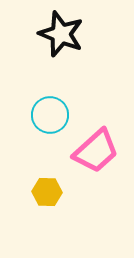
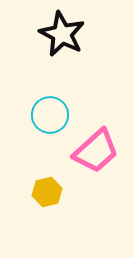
black star: moved 1 px right; rotated 6 degrees clockwise
yellow hexagon: rotated 16 degrees counterclockwise
